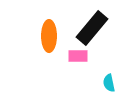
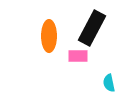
black rectangle: rotated 12 degrees counterclockwise
